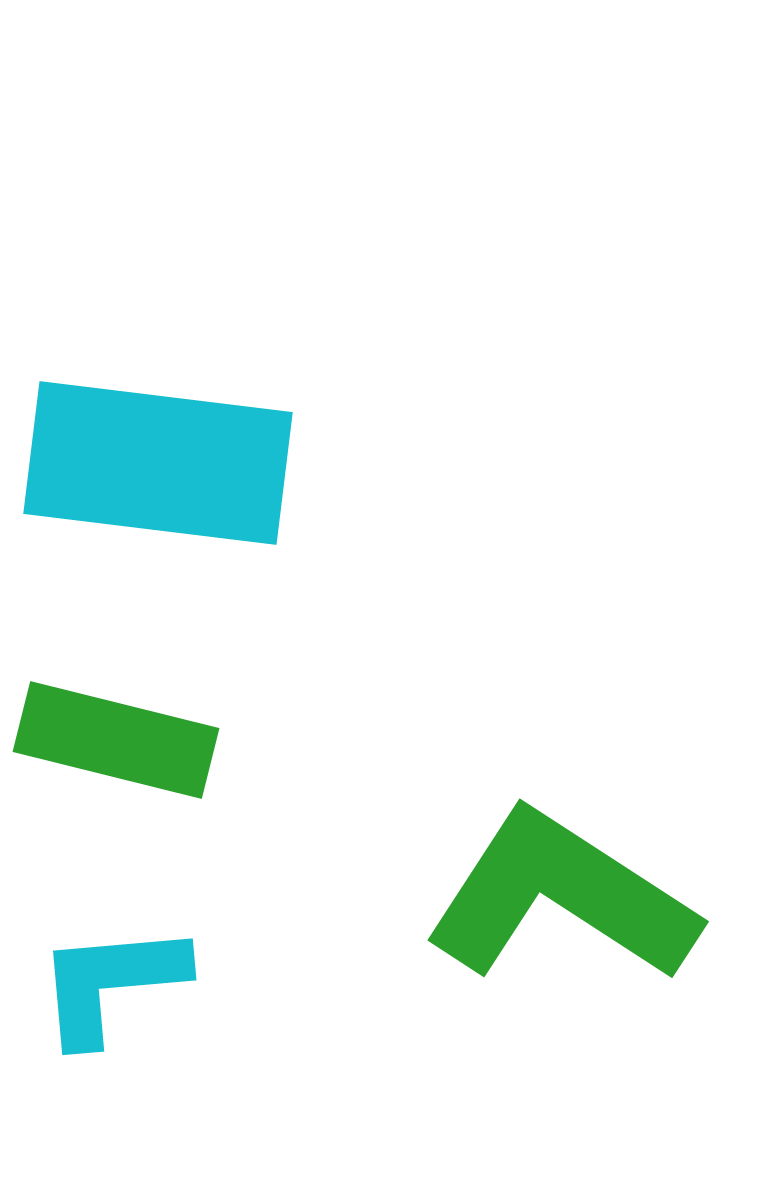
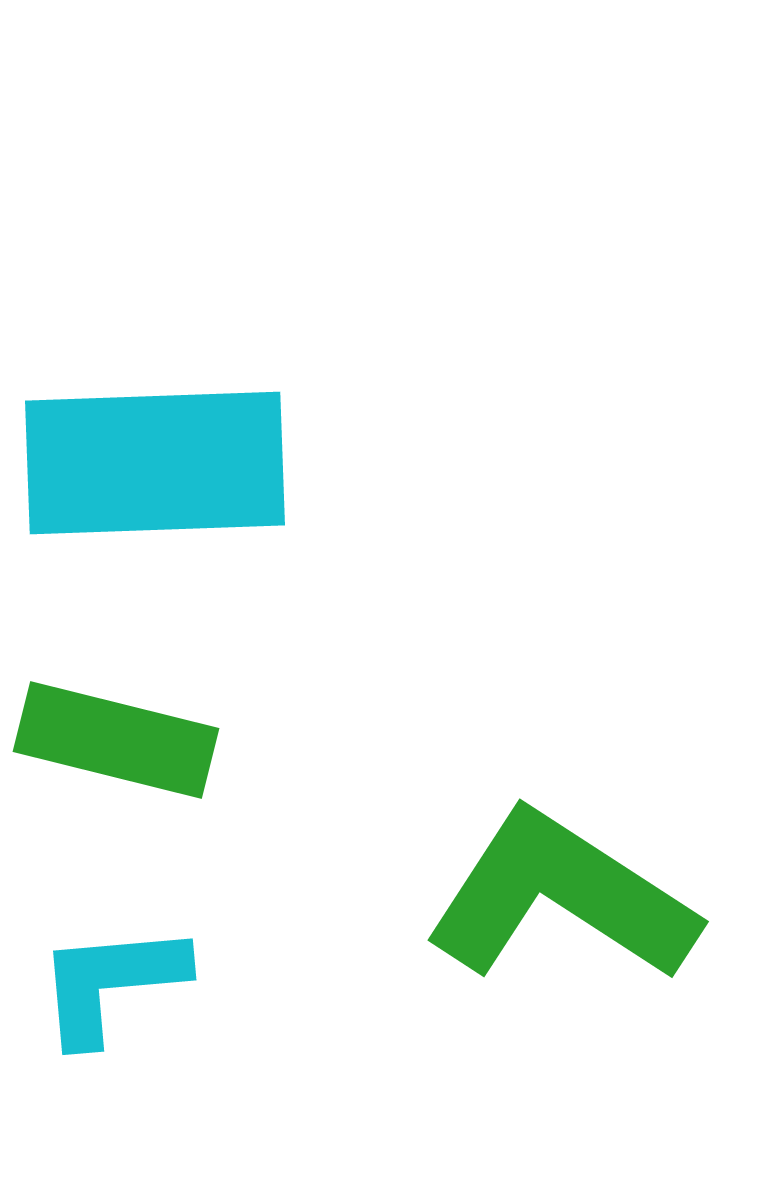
cyan rectangle: moved 3 px left; rotated 9 degrees counterclockwise
